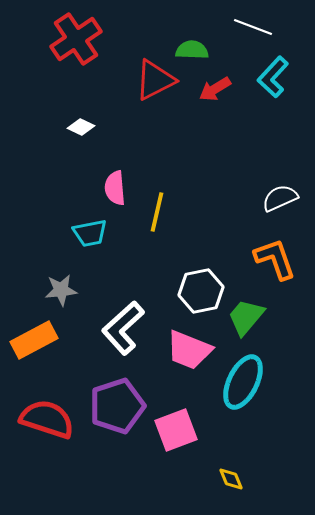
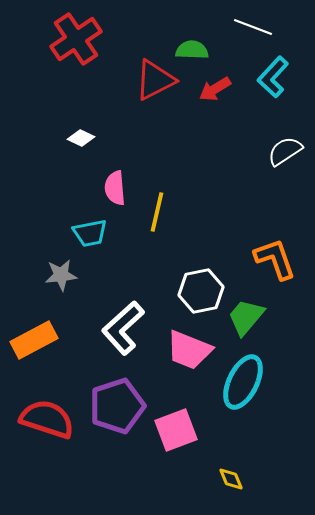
white diamond: moved 11 px down
white semicircle: moved 5 px right, 47 px up; rotated 9 degrees counterclockwise
gray star: moved 15 px up
